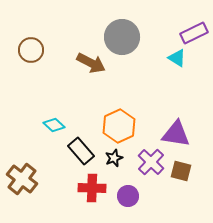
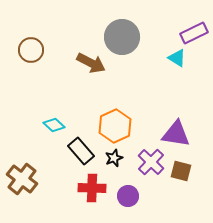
orange hexagon: moved 4 px left
